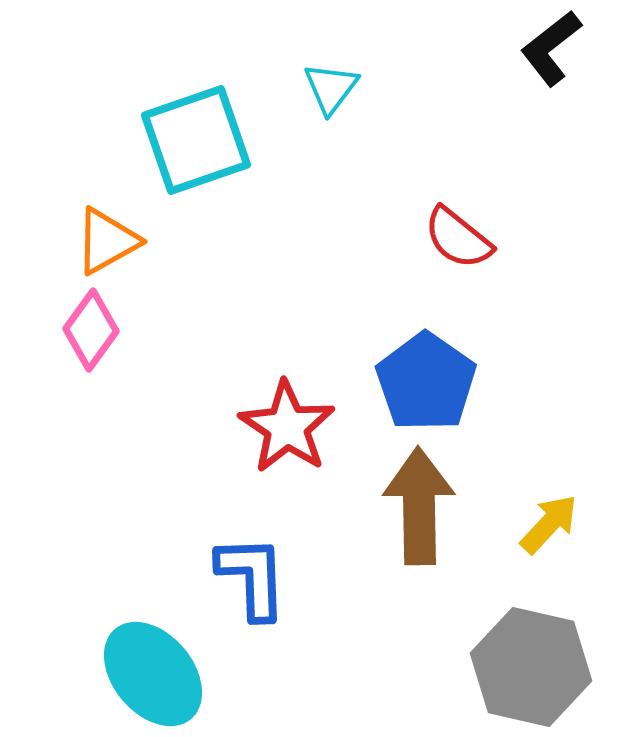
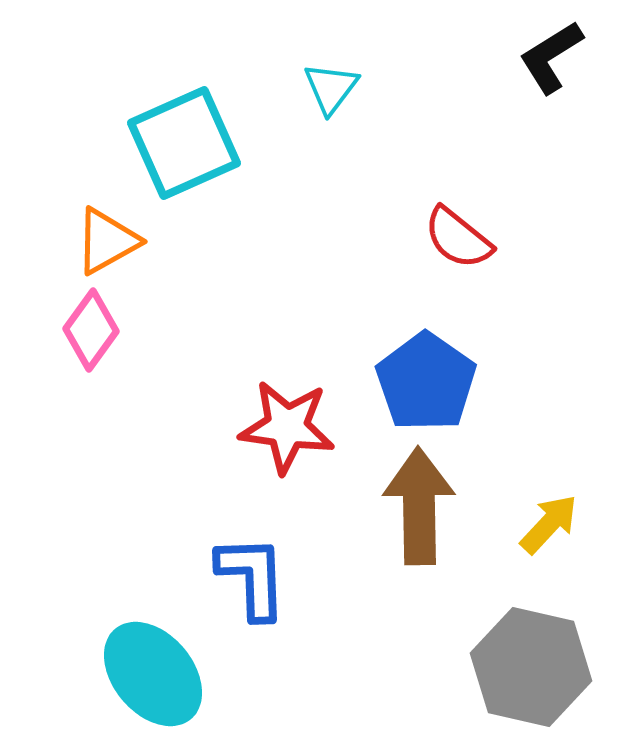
black L-shape: moved 9 px down; rotated 6 degrees clockwise
cyan square: moved 12 px left, 3 px down; rotated 5 degrees counterclockwise
red star: rotated 26 degrees counterclockwise
